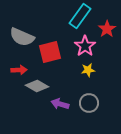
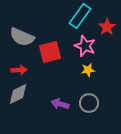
red star: moved 2 px up
pink star: rotated 15 degrees counterclockwise
gray diamond: moved 19 px left, 8 px down; rotated 55 degrees counterclockwise
